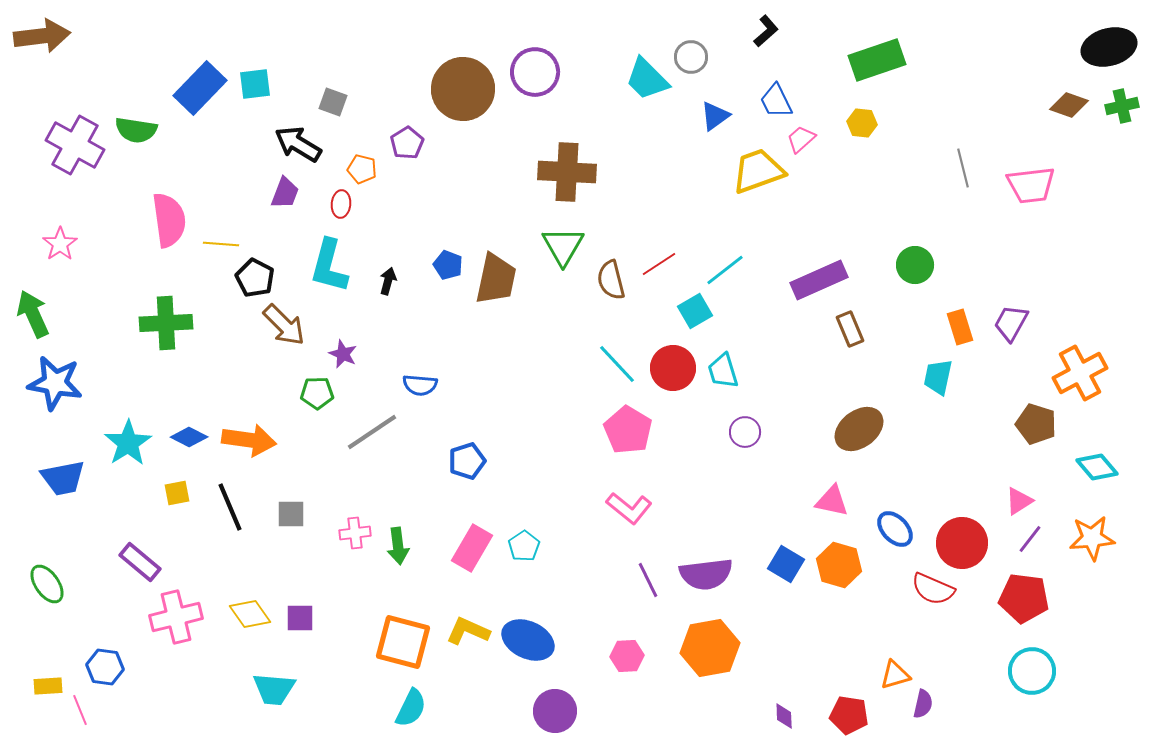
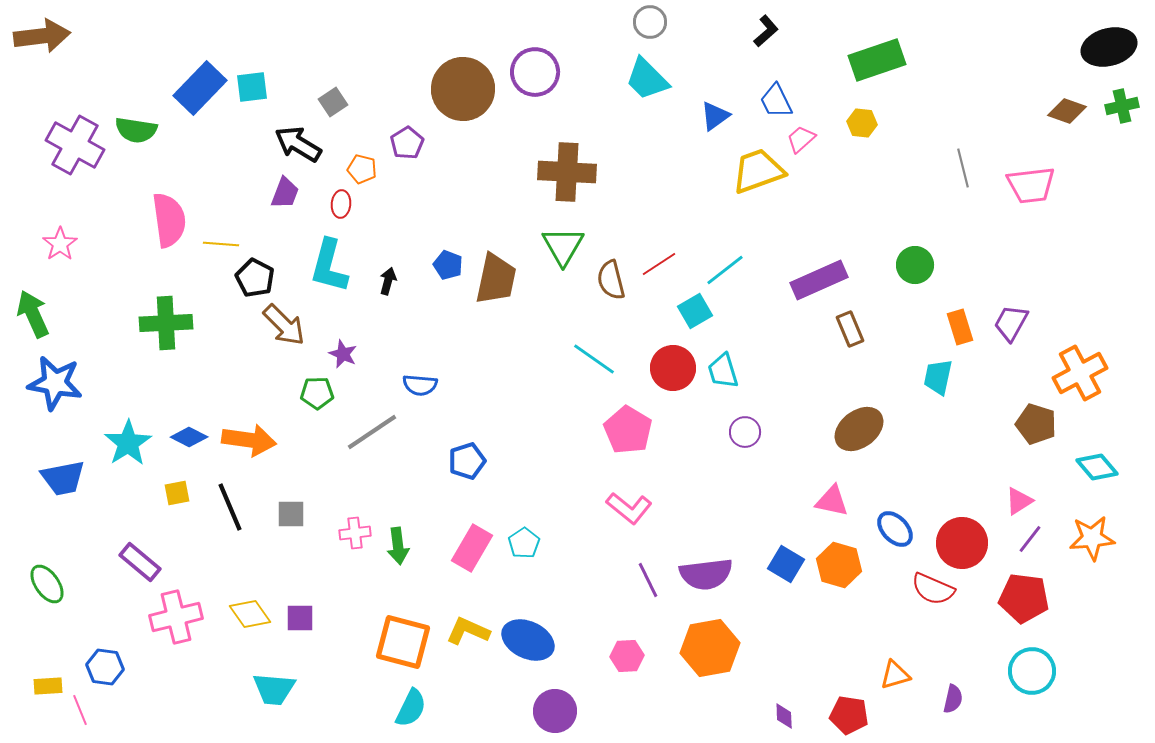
gray circle at (691, 57): moved 41 px left, 35 px up
cyan square at (255, 84): moved 3 px left, 3 px down
gray square at (333, 102): rotated 36 degrees clockwise
brown diamond at (1069, 105): moved 2 px left, 6 px down
cyan line at (617, 364): moved 23 px left, 5 px up; rotated 12 degrees counterclockwise
cyan pentagon at (524, 546): moved 3 px up
purple semicircle at (923, 704): moved 30 px right, 5 px up
